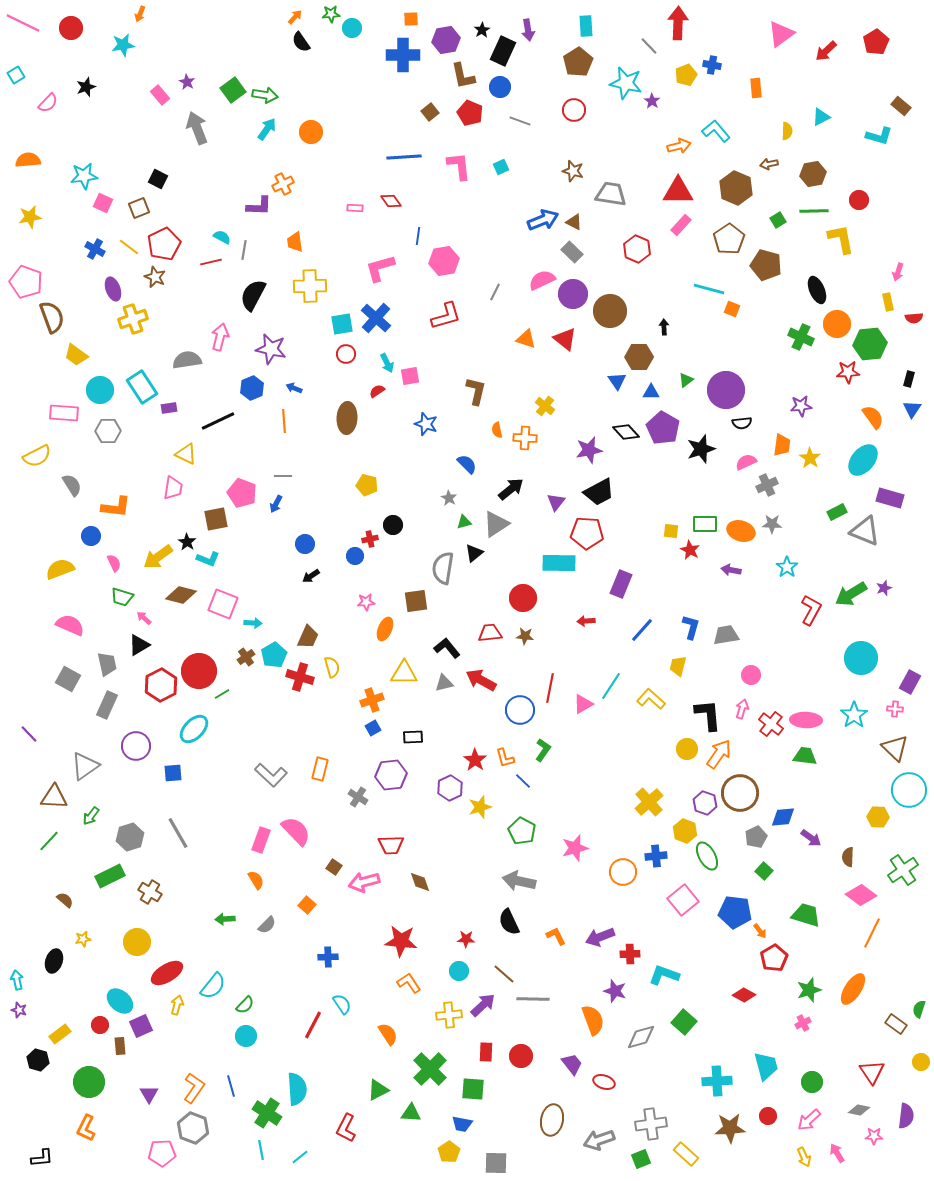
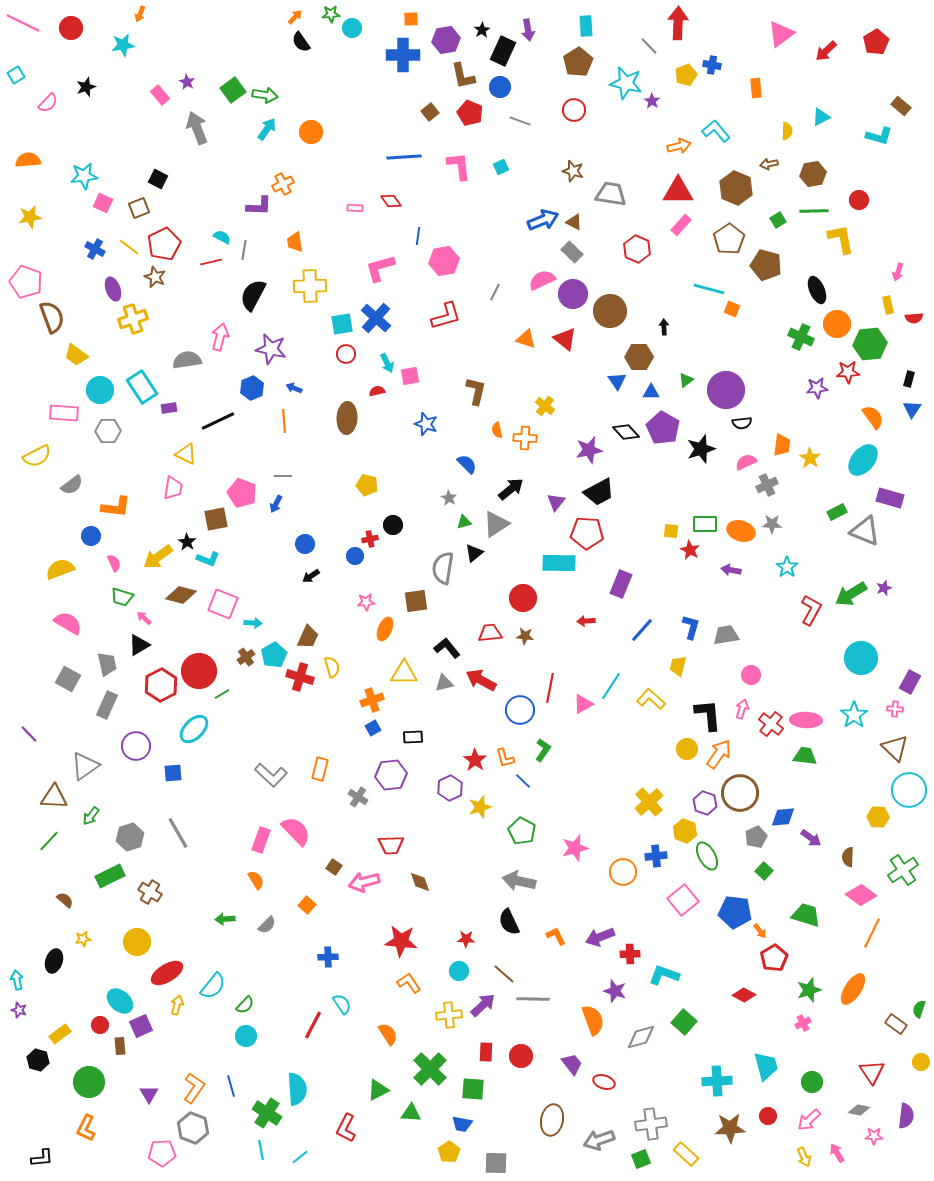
yellow rectangle at (888, 302): moved 3 px down
red semicircle at (377, 391): rotated 21 degrees clockwise
purple star at (801, 406): moved 16 px right, 18 px up
gray semicircle at (72, 485): rotated 85 degrees clockwise
pink semicircle at (70, 625): moved 2 px left, 2 px up; rotated 8 degrees clockwise
